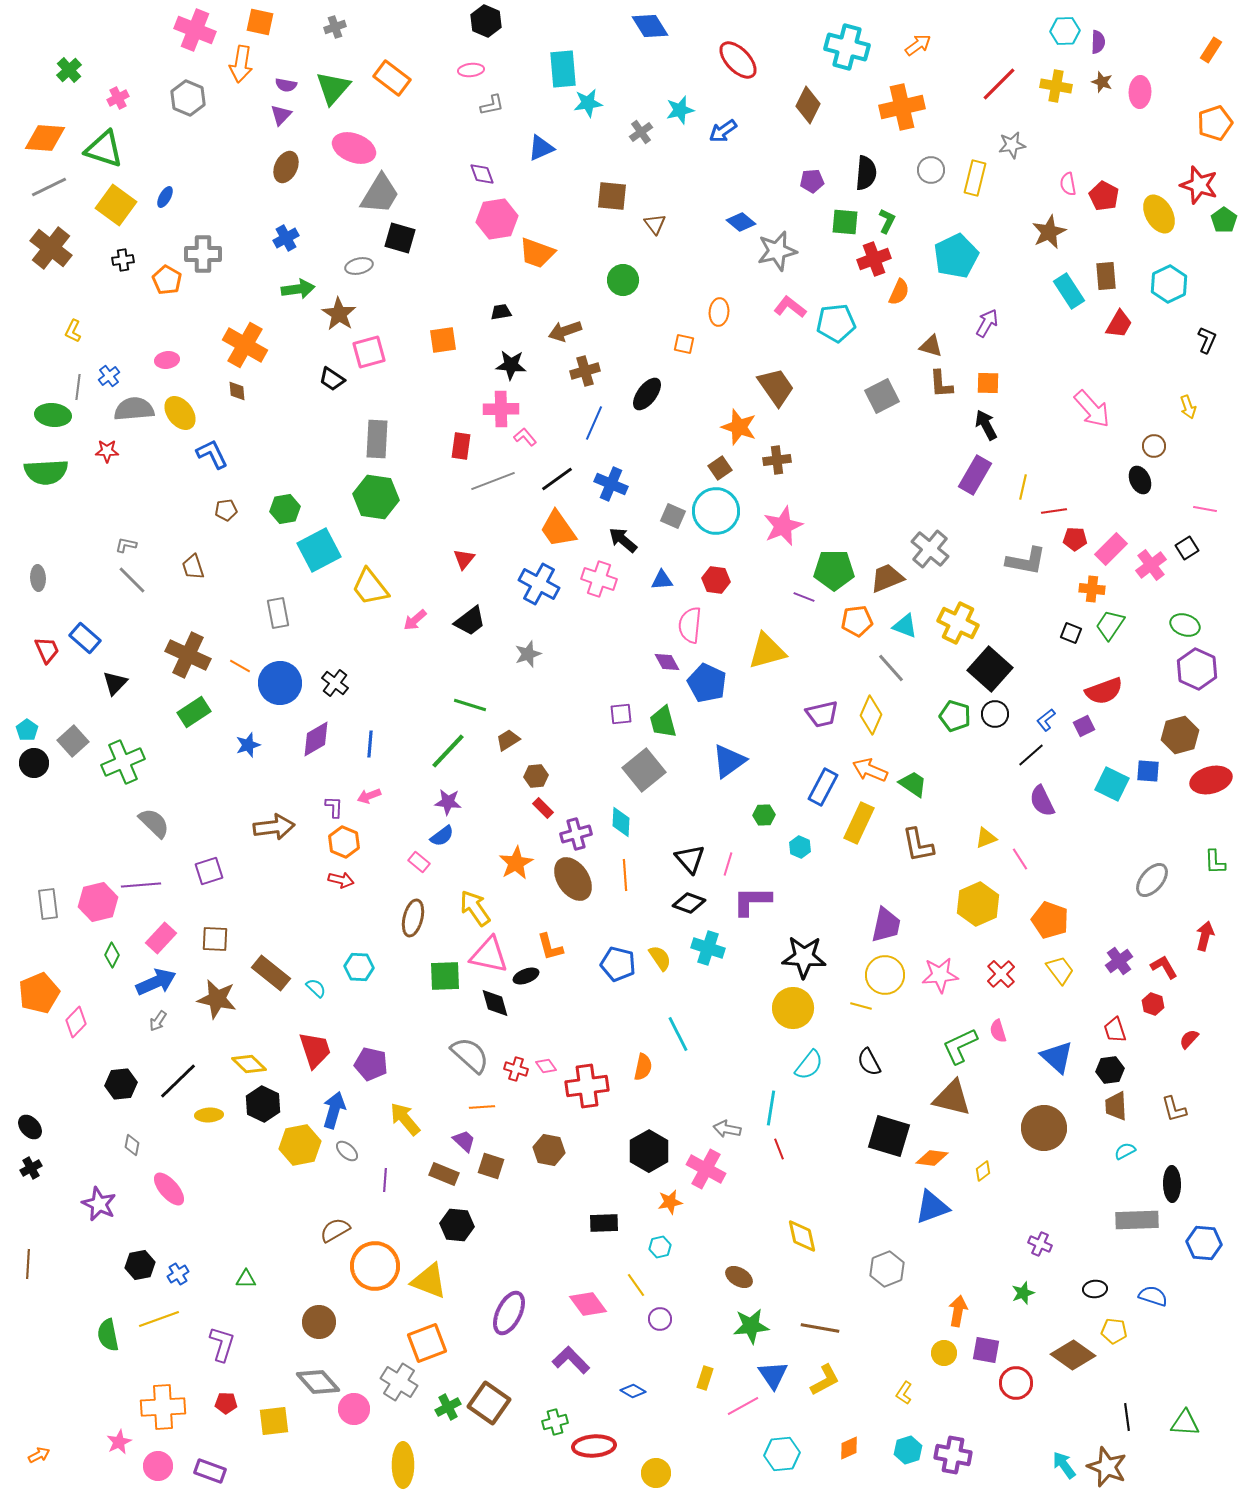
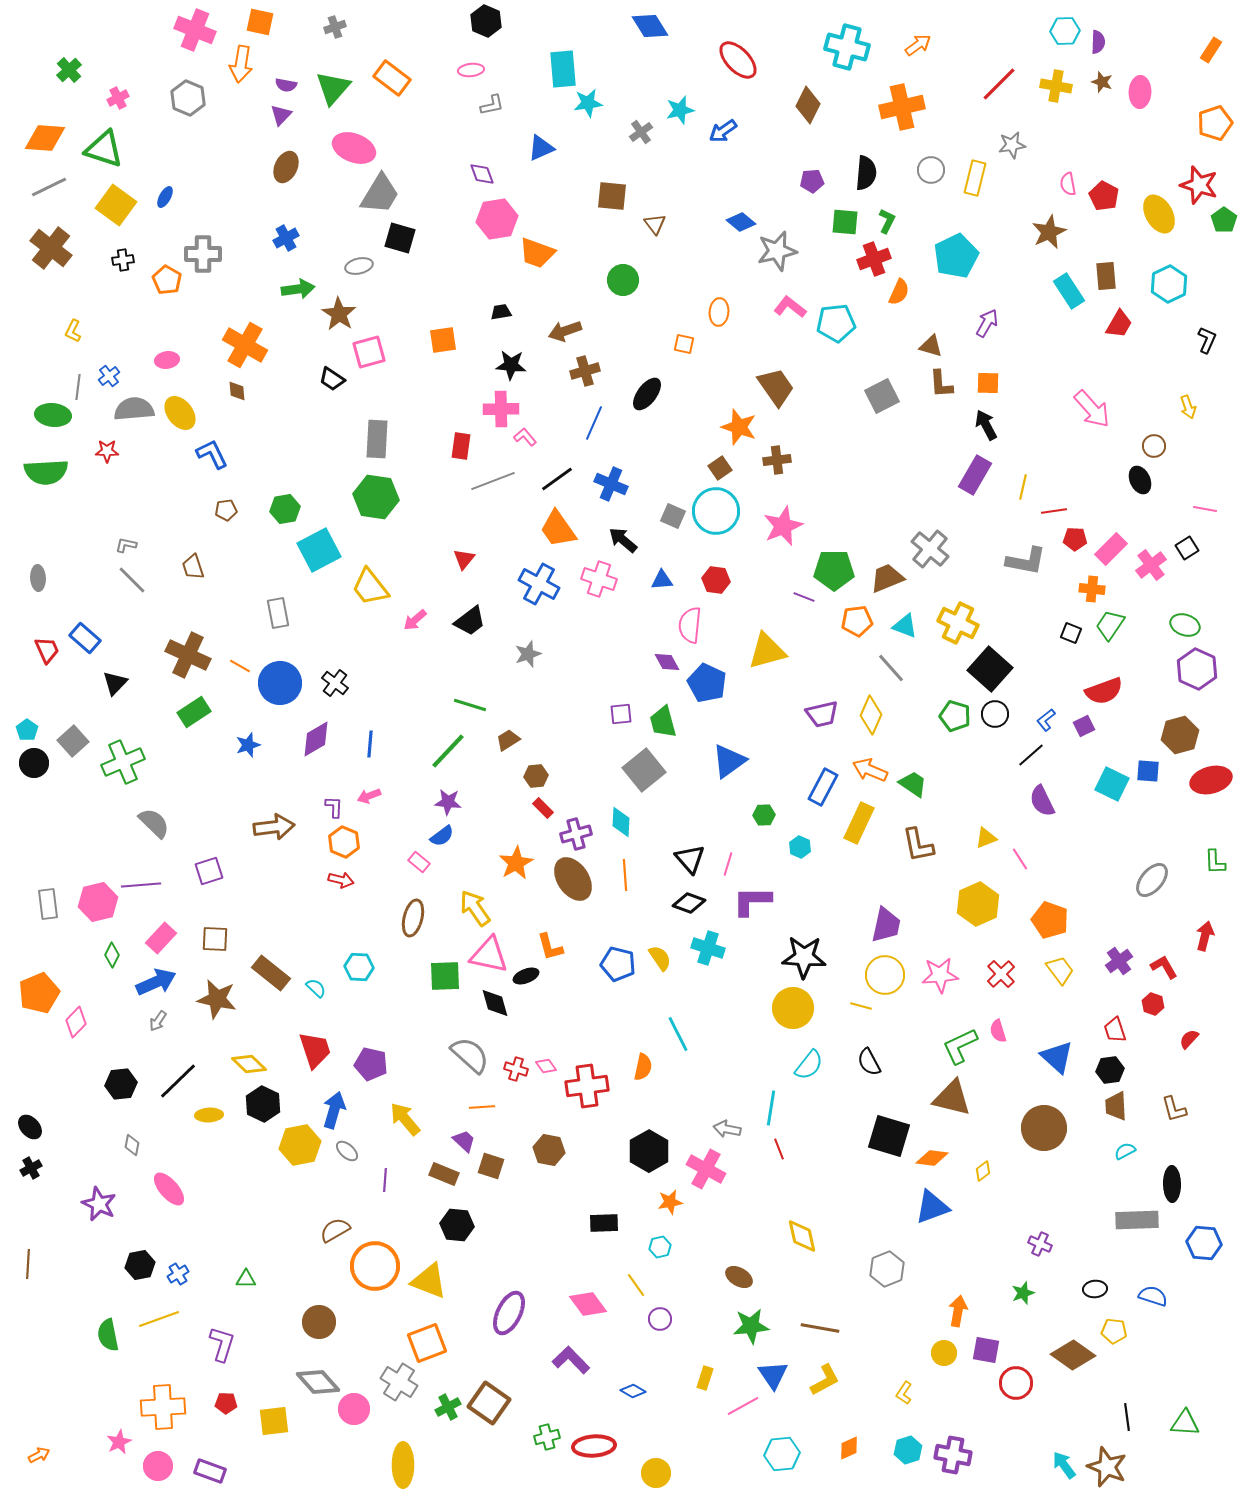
green cross at (555, 1422): moved 8 px left, 15 px down
